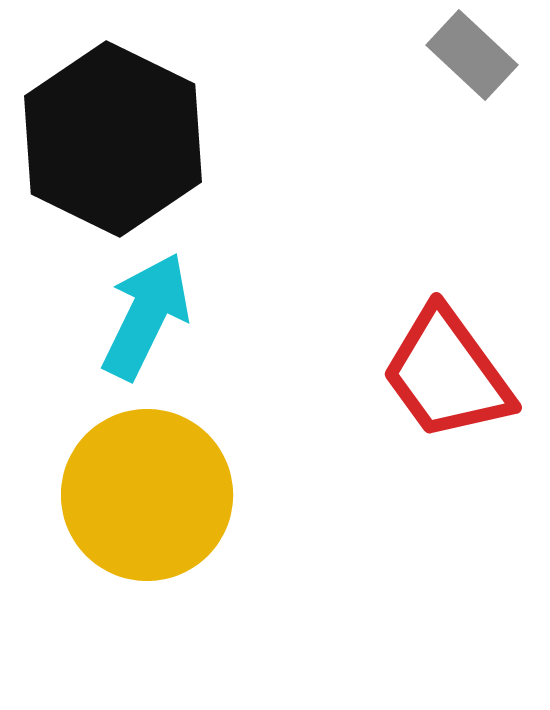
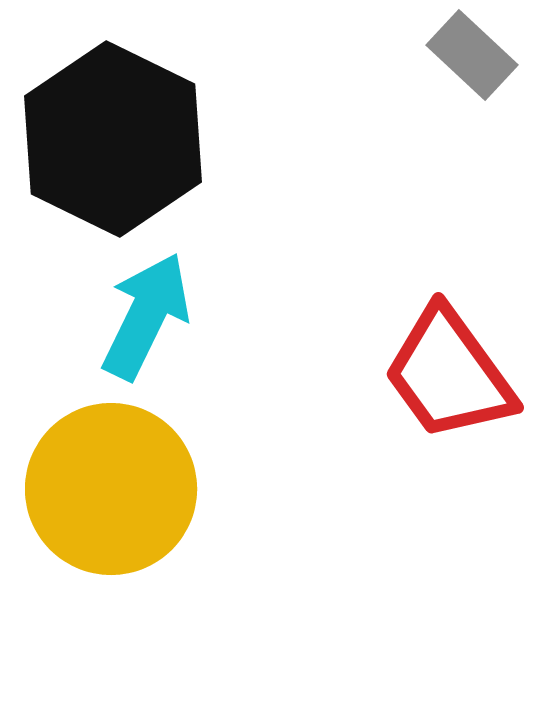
red trapezoid: moved 2 px right
yellow circle: moved 36 px left, 6 px up
